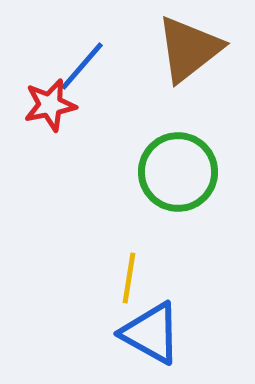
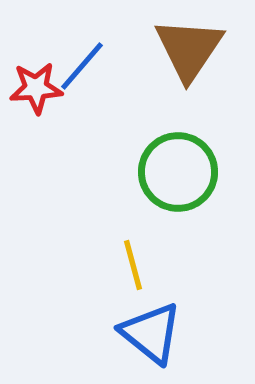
brown triangle: rotated 18 degrees counterclockwise
red star: moved 14 px left, 17 px up; rotated 8 degrees clockwise
yellow line: moved 4 px right, 13 px up; rotated 24 degrees counterclockwise
blue triangle: rotated 10 degrees clockwise
